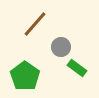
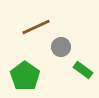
brown line: moved 1 px right, 3 px down; rotated 24 degrees clockwise
green rectangle: moved 6 px right, 2 px down
